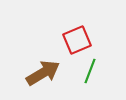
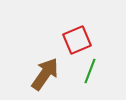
brown arrow: moved 2 px right, 1 px down; rotated 24 degrees counterclockwise
